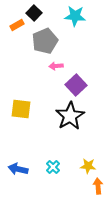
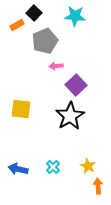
yellow star: rotated 21 degrees clockwise
